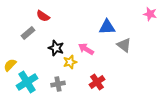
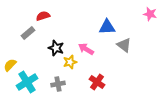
red semicircle: rotated 128 degrees clockwise
red cross: rotated 21 degrees counterclockwise
